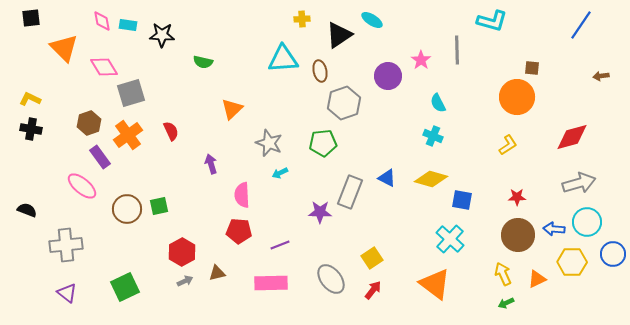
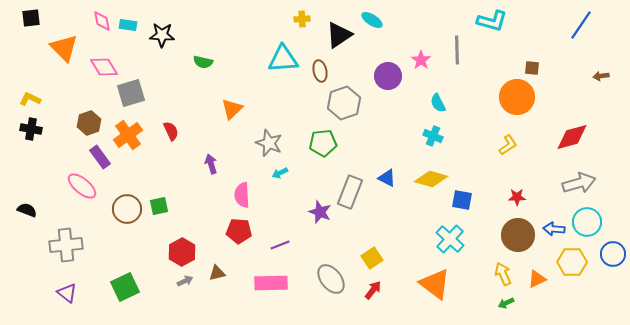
purple star at (320, 212): rotated 20 degrees clockwise
